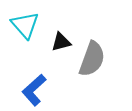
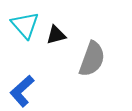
black triangle: moved 5 px left, 7 px up
blue L-shape: moved 12 px left, 1 px down
